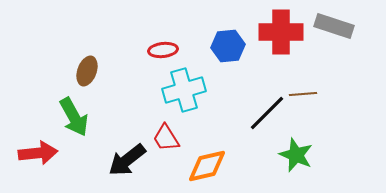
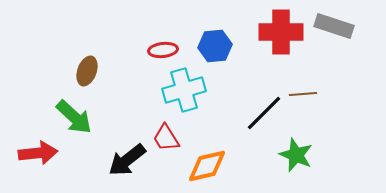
blue hexagon: moved 13 px left
black line: moved 3 px left
green arrow: rotated 18 degrees counterclockwise
